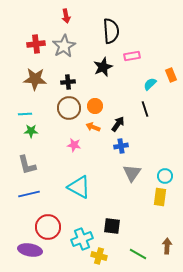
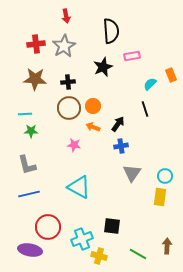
orange circle: moved 2 px left
